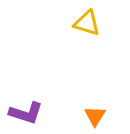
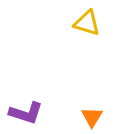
orange triangle: moved 3 px left, 1 px down
